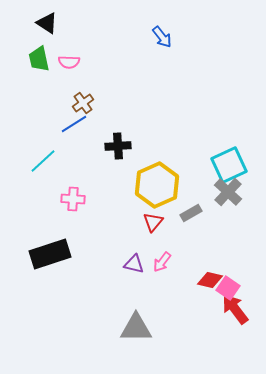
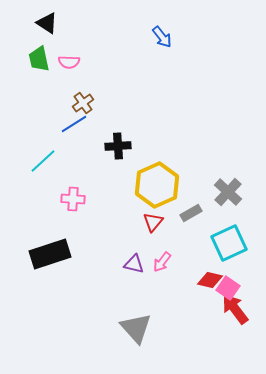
cyan square: moved 78 px down
gray triangle: rotated 48 degrees clockwise
